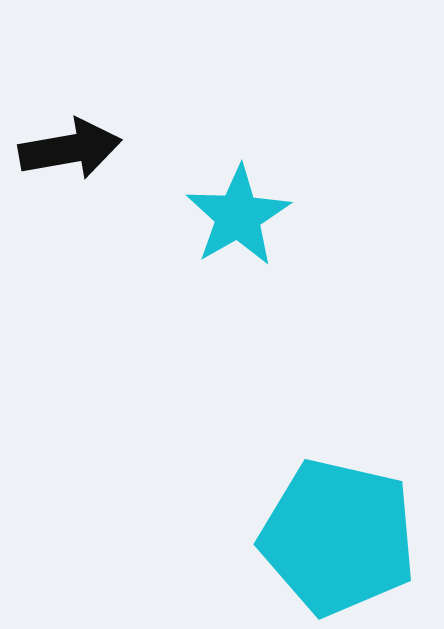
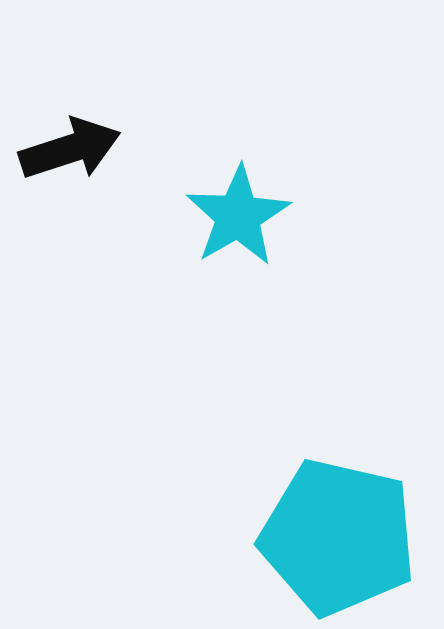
black arrow: rotated 8 degrees counterclockwise
